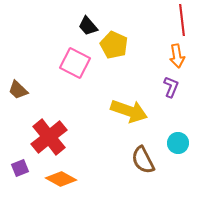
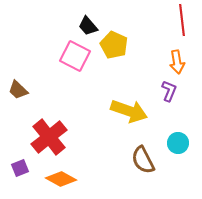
orange arrow: moved 6 px down
pink square: moved 7 px up
purple L-shape: moved 2 px left, 4 px down
